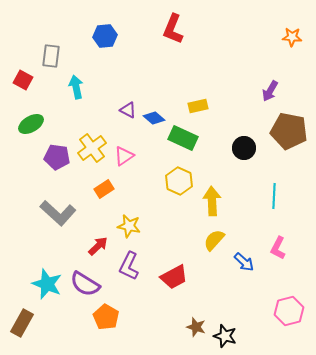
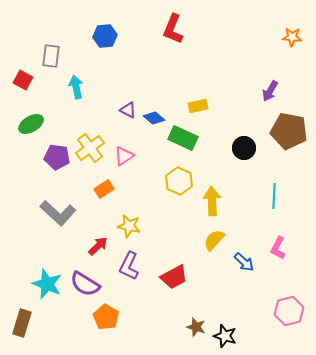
yellow cross: moved 2 px left
brown rectangle: rotated 12 degrees counterclockwise
